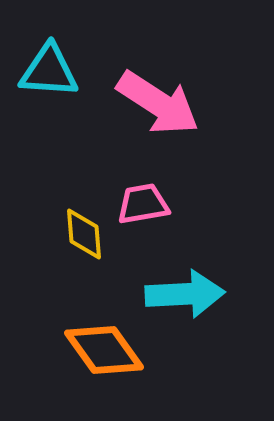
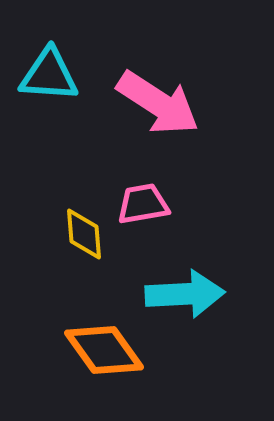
cyan triangle: moved 4 px down
